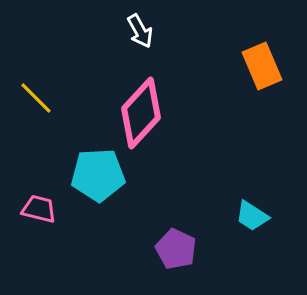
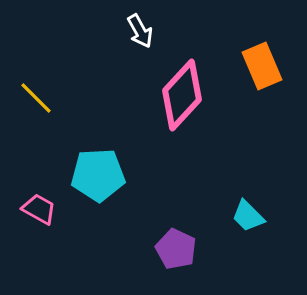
pink diamond: moved 41 px right, 18 px up
pink trapezoid: rotated 15 degrees clockwise
cyan trapezoid: moved 4 px left; rotated 12 degrees clockwise
